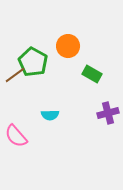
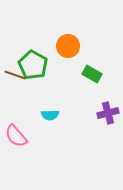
green pentagon: moved 3 px down
brown line: rotated 55 degrees clockwise
